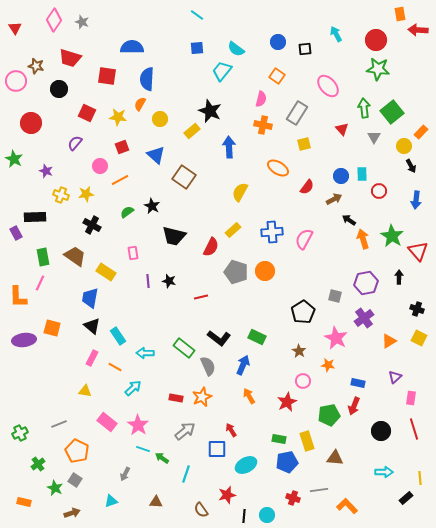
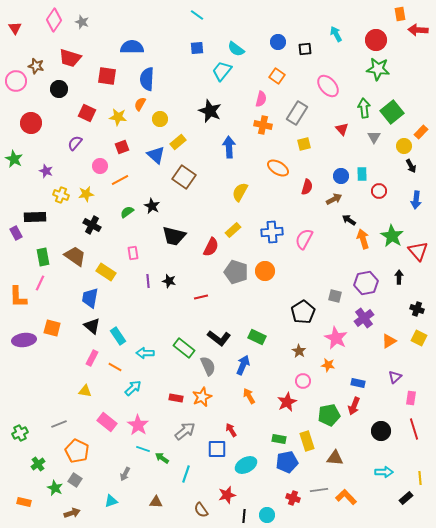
yellow rectangle at (192, 131): moved 14 px left, 11 px down
red semicircle at (307, 187): rotated 21 degrees counterclockwise
orange L-shape at (347, 506): moved 1 px left, 9 px up
